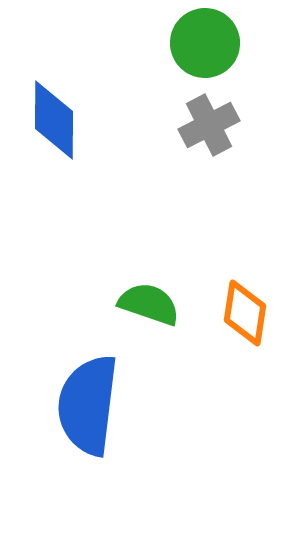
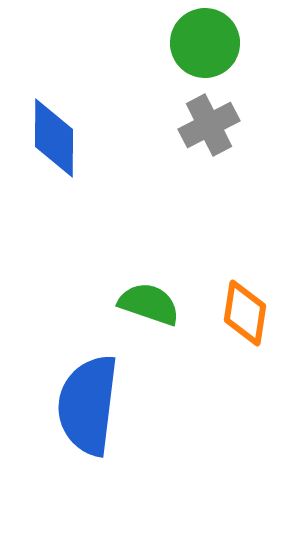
blue diamond: moved 18 px down
